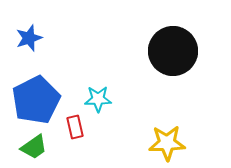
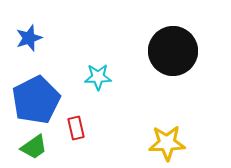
cyan star: moved 22 px up
red rectangle: moved 1 px right, 1 px down
